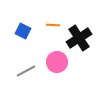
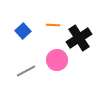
blue square: rotated 21 degrees clockwise
pink circle: moved 2 px up
